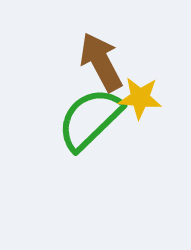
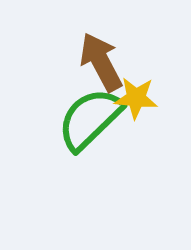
yellow star: moved 4 px left
